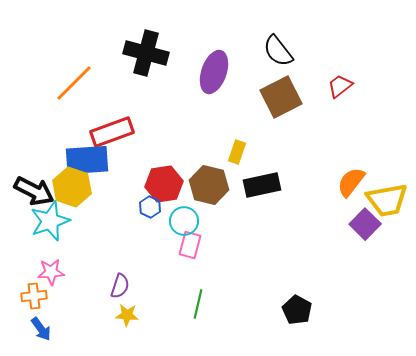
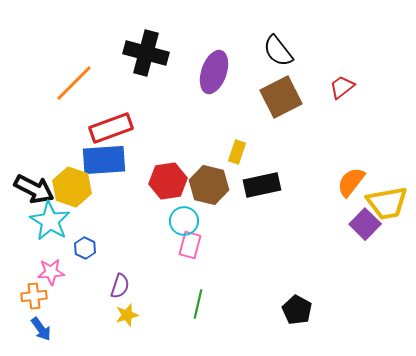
red trapezoid: moved 2 px right, 1 px down
red rectangle: moved 1 px left, 4 px up
blue rectangle: moved 17 px right
red hexagon: moved 4 px right, 3 px up
black arrow: moved 2 px up
yellow trapezoid: moved 3 px down
blue hexagon: moved 65 px left, 41 px down
cyan star: rotated 21 degrees counterclockwise
yellow star: rotated 20 degrees counterclockwise
